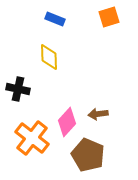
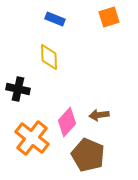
brown arrow: moved 1 px right, 1 px down
